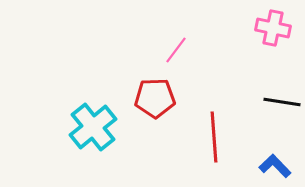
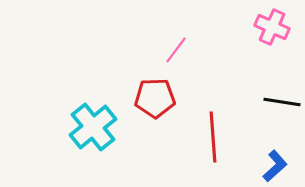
pink cross: moved 1 px left, 1 px up; rotated 12 degrees clockwise
red line: moved 1 px left
blue L-shape: rotated 92 degrees clockwise
